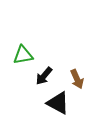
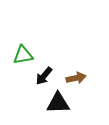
brown arrow: moved 1 px left, 1 px up; rotated 78 degrees counterclockwise
black triangle: rotated 30 degrees counterclockwise
